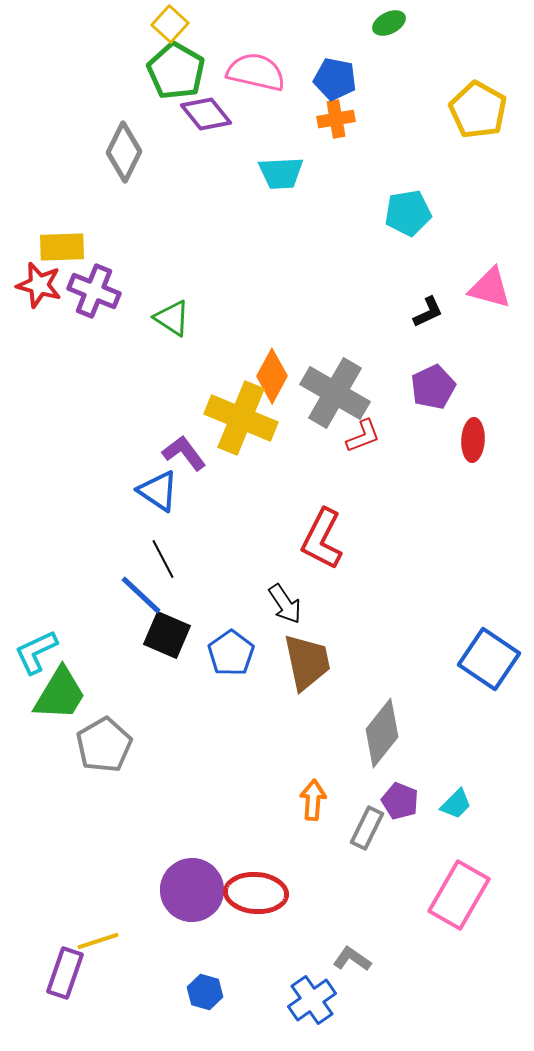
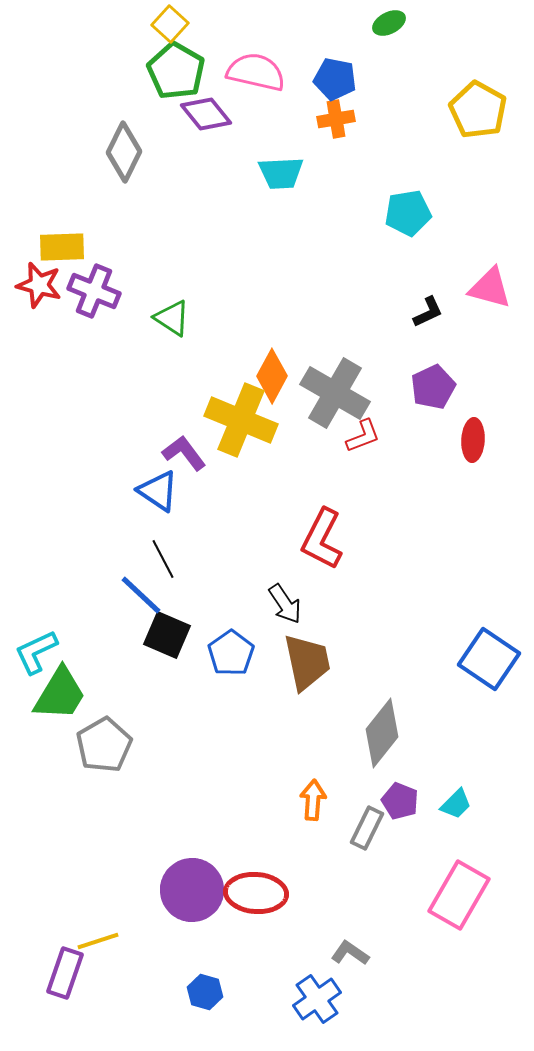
yellow cross at (241, 418): moved 2 px down
gray L-shape at (352, 959): moved 2 px left, 6 px up
blue cross at (312, 1000): moved 5 px right, 1 px up
